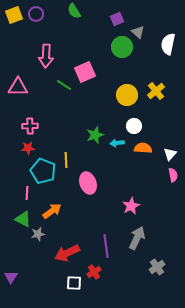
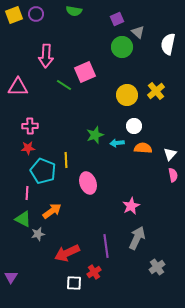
green semicircle: rotated 49 degrees counterclockwise
